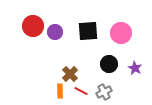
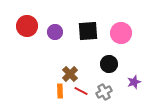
red circle: moved 6 px left
purple star: moved 1 px left, 14 px down; rotated 24 degrees clockwise
